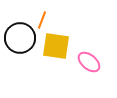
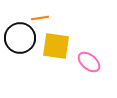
orange line: moved 2 px left, 2 px up; rotated 60 degrees clockwise
